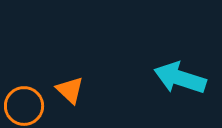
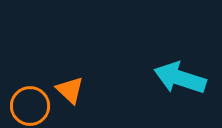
orange circle: moved 6 px right
